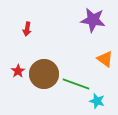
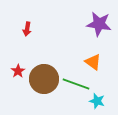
purple star: moved 6 px right, 4 px down
orange triangle: moved 12 px left, 3 px down
brown circle: moved 5 px down
